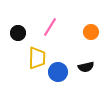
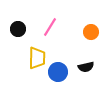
black circle: moved 4 px up
